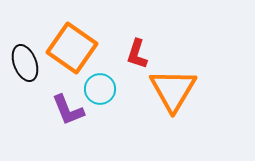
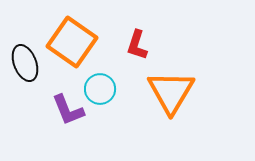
orange square: moved 6 px up
red L-shape: moved 9 px up
orange triangle: moved 2 px left, 2 px down
